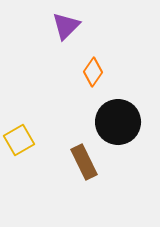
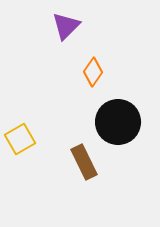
yellow square: moved 1 px right, 1 px up
